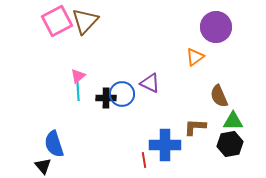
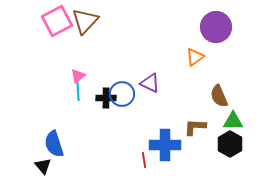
black hexagon: rotated 20 degrees counterclockwise
